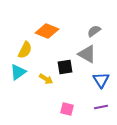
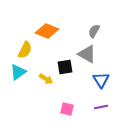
gray semicircle: rotated 24 degrees counterclockwise
